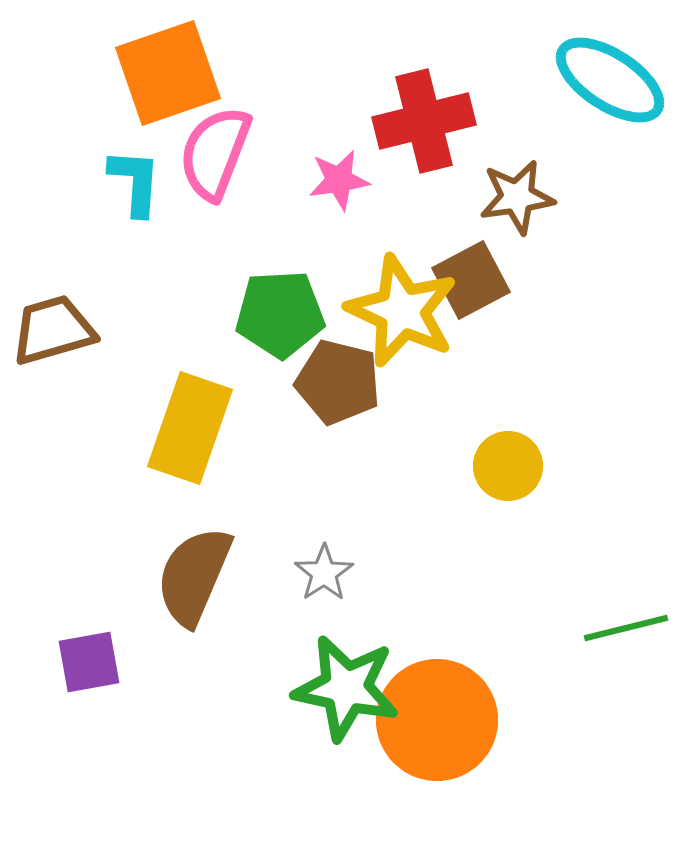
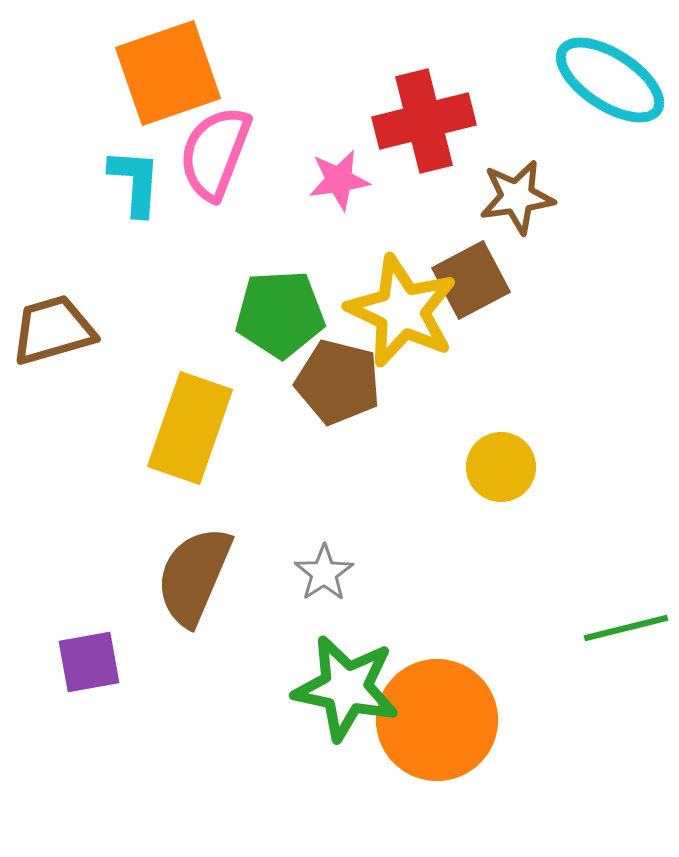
yellow circle: moved 7 px left, 1 px down
